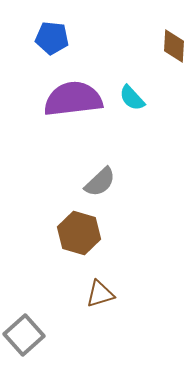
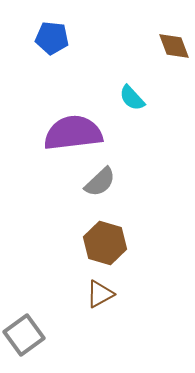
brown diamond: rotated 24 degrees counterclockwise
purple semicircle: moved 34 px down
brown hexagon: moved 26 px right, 10 px down
brown triangle: rotated 12 degrees counterclockwise
gray square: rotated 6 degrees clockwise
